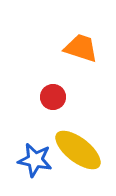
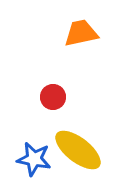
orange trapezoid: moved 15 px up; rotated 30 degrees counterclockwise
blue star: moved 1 px left, 1 px up
